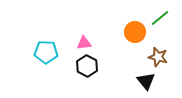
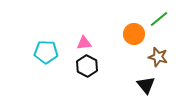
green line: moved 1 px left, 1 px down
orange circle: moved 1 px left, 2 px down
black triangle: moved 4 px down
